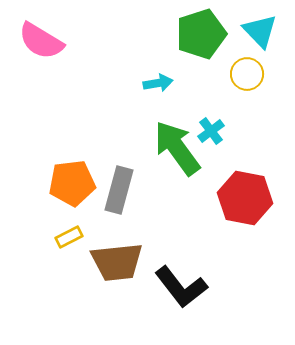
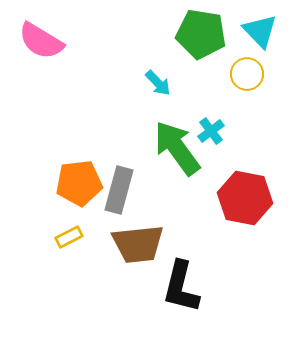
green pentagon: rotated 27 degrees clockwise
cyan arrow: rotated 56 degrees clockwise
orange pentagon: moved 7 px right
brown trapezoid: moved 21 px right, 18 px up
black L-shape: rotated 52 degrees clockwise
